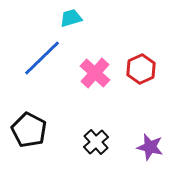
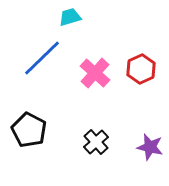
cyan trapezoid: moved 1 px left, 1 px up
